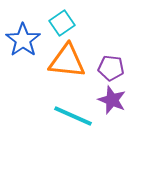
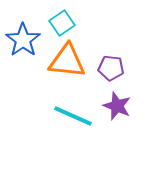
purple star: moved 5 px right, 6 px down
